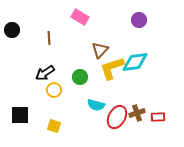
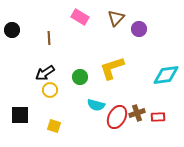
purple circle: moved 9 px down
brown triangle: moved 16 px right, 32 px up
cyan diamond: moved 31 px right, 13 px down
yellow circle: moved 4 px left
